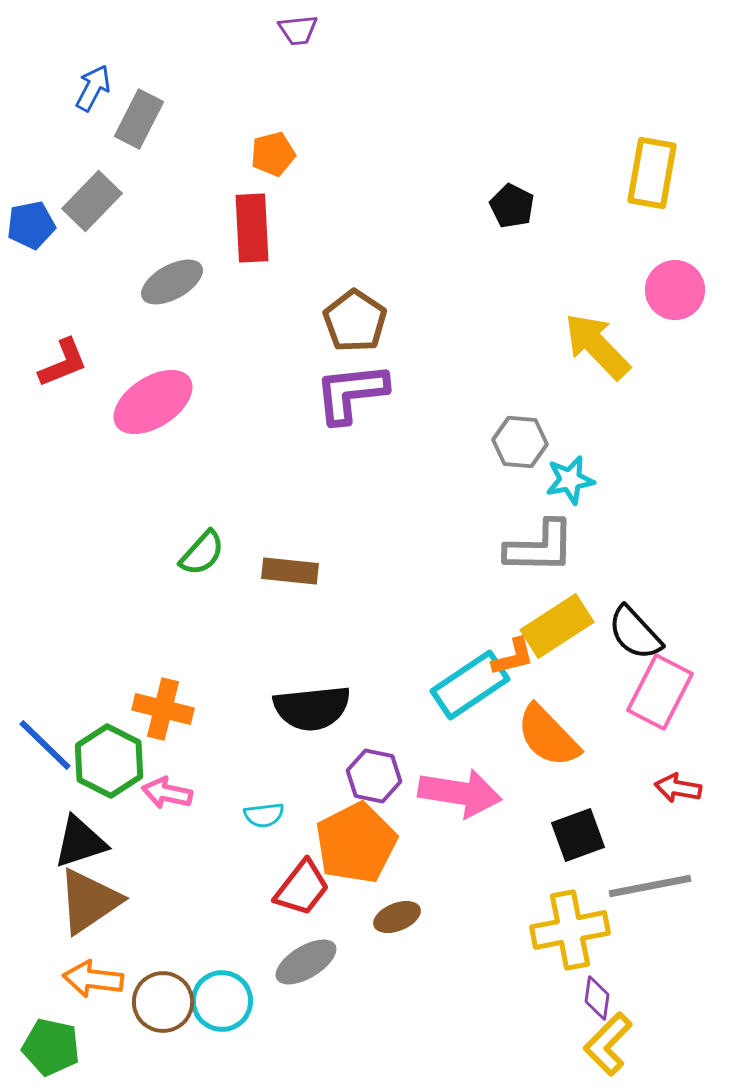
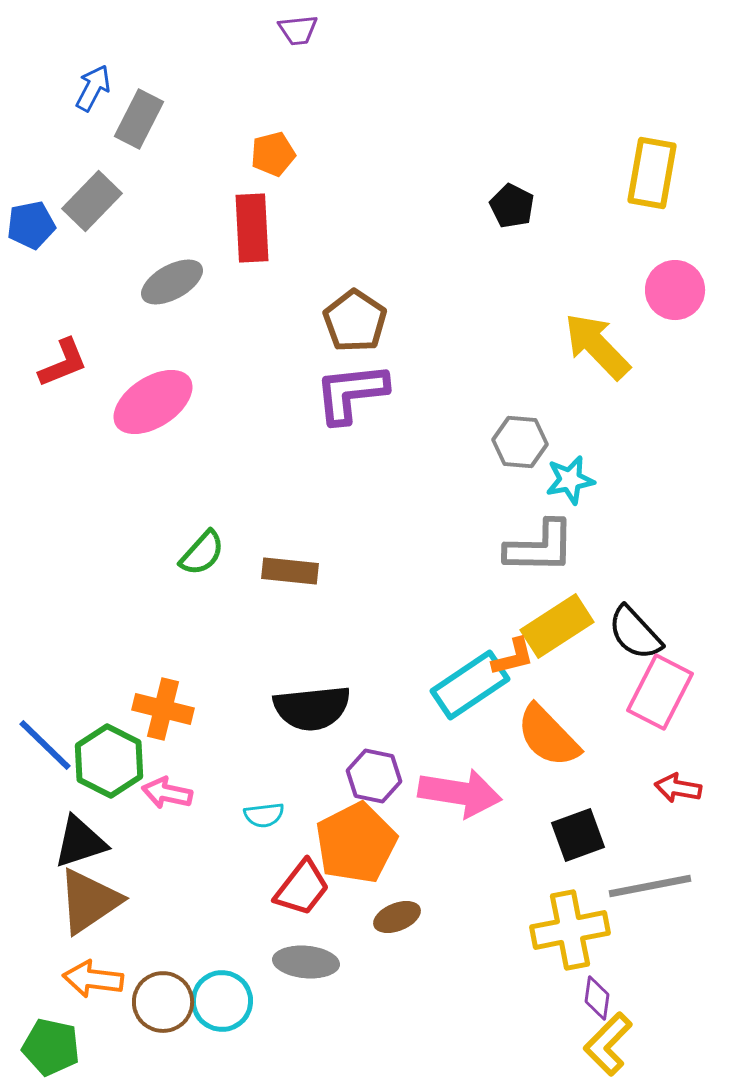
gray ellipse at (306, 962): rotated 36 degrees clockwise
